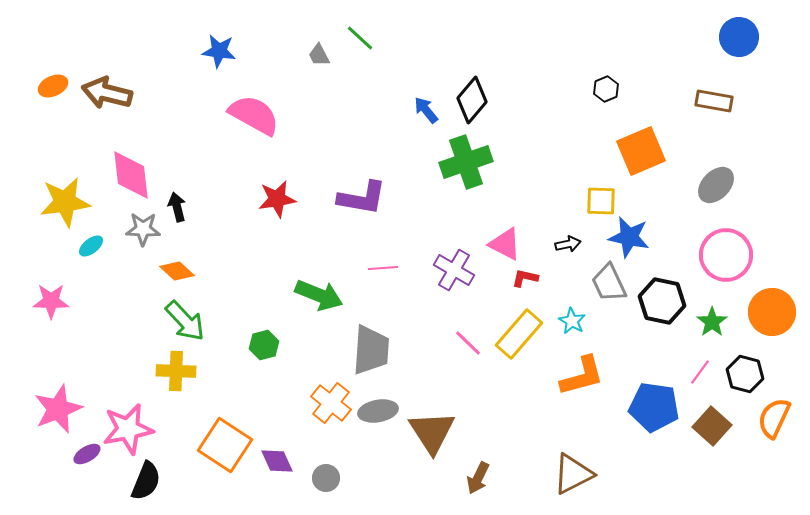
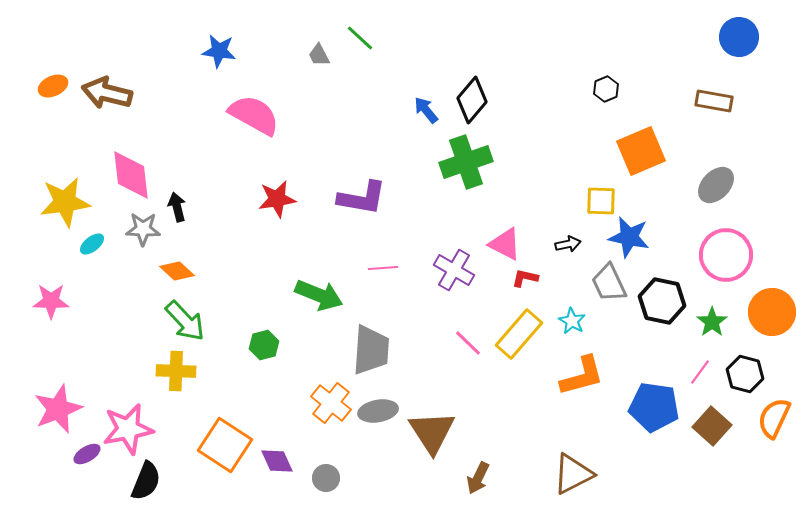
cyan ellipse at (91, 246): moved 1 px right, 2 px up
